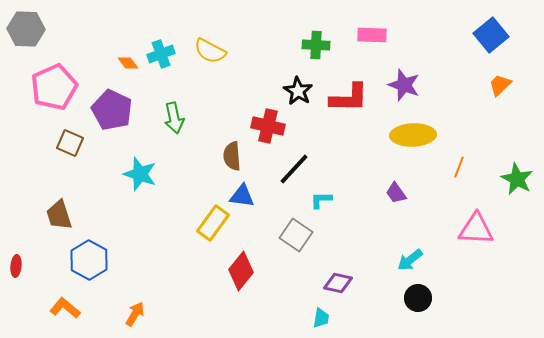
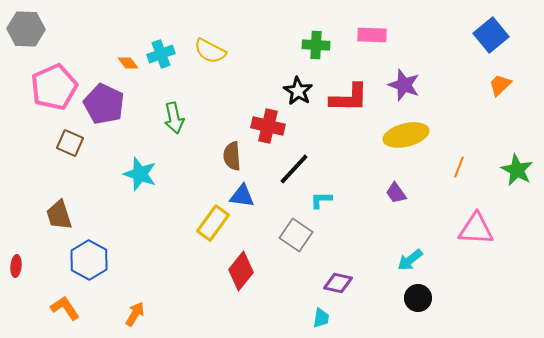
purple pentagon: moved 8 px left, 6 px up
yellow ellipse: moved 7 px left; rotated 12 degrees counterclockwise
green star: moved 9 px up
orange L-shape: rotated 16 degrees clockwise
